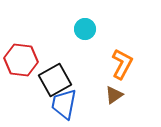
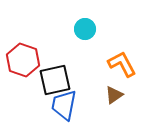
red hexagon: moved 2 px right; rotated 12 degrees clockwise
orange L-shape: rotated 56 degrees counterclockwise
black square: rotated 16 degrees clockwise
blue trapezoid: moved 1 px down
